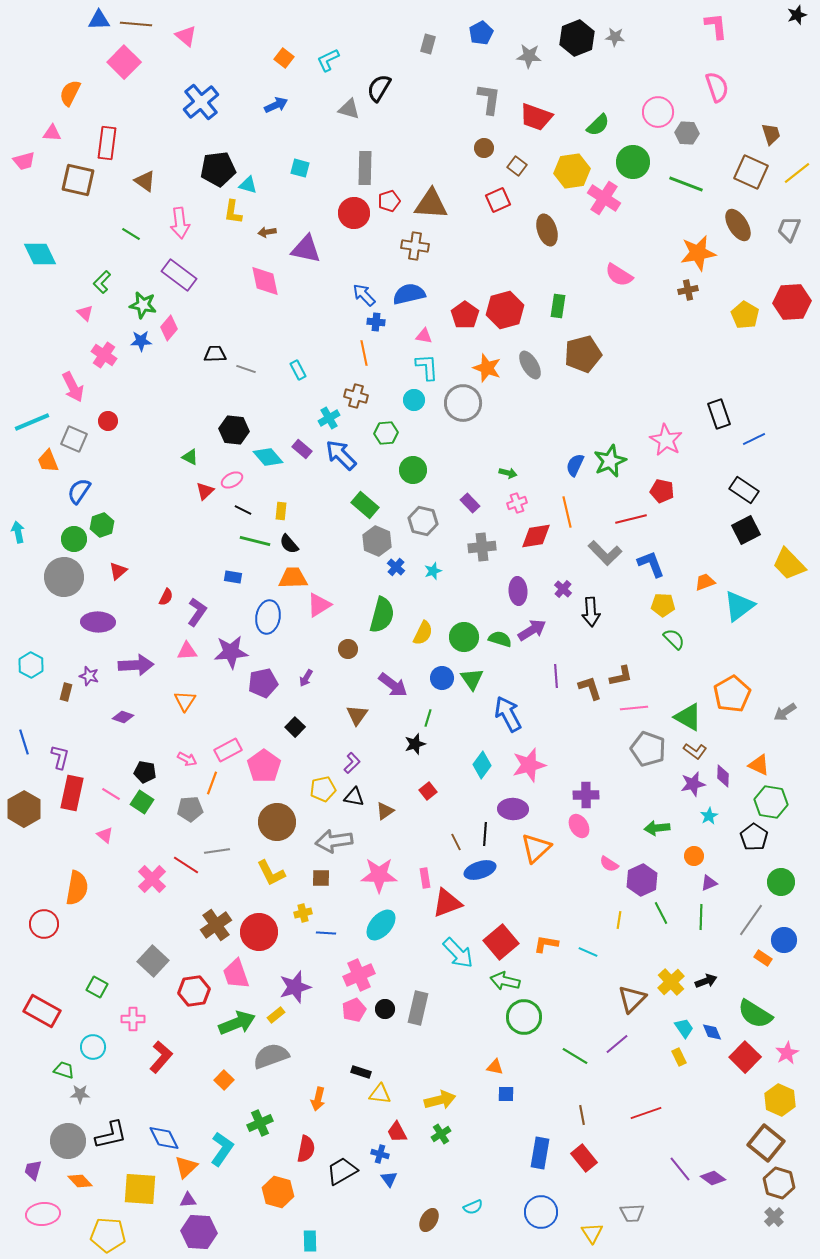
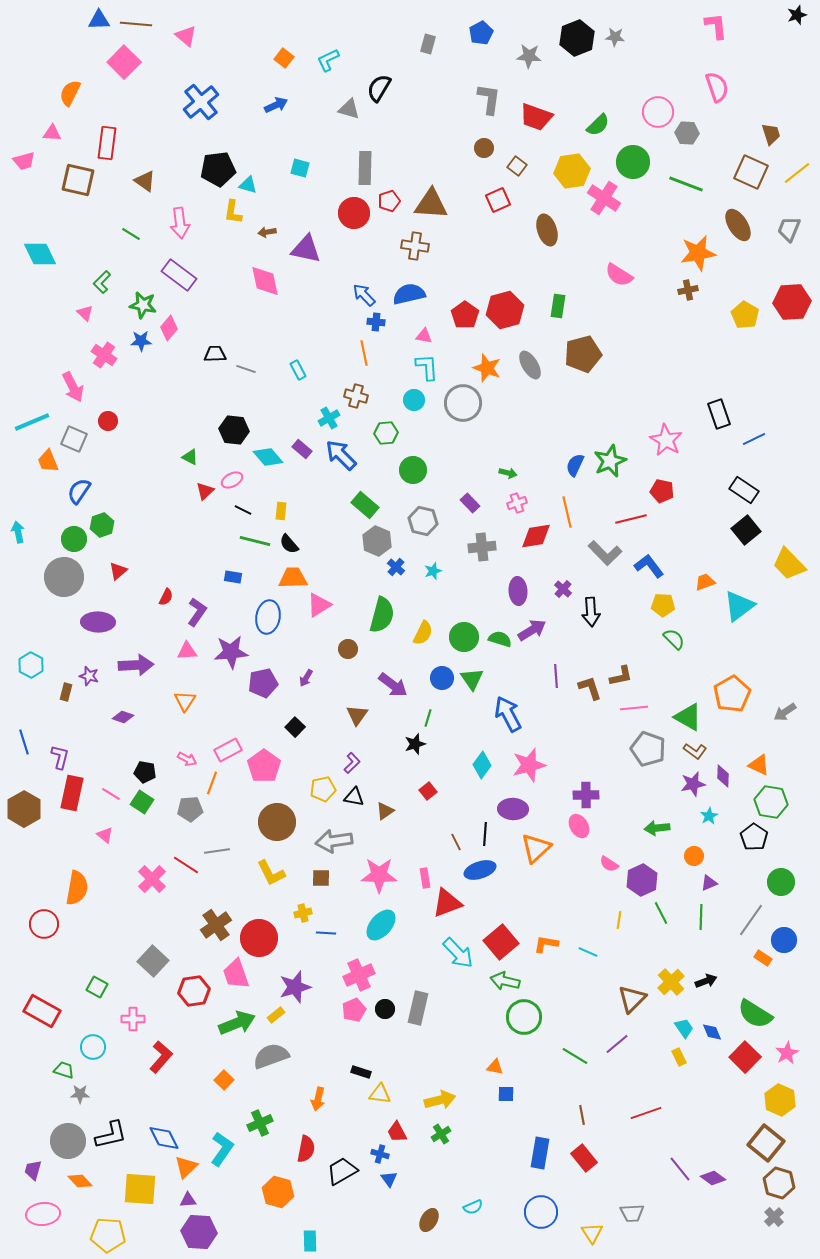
black square at (746, 530): rotated 12 degrees counterclockwise
blue L-shape at (651, 564): moved 2 px left, 2 px down; rotated 16 degrees counterclockwise
red circle at (259, 932): moved 6 px down
